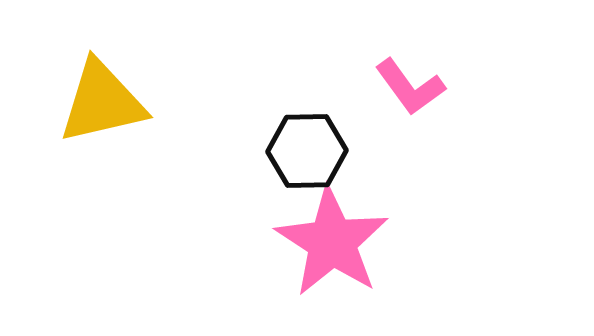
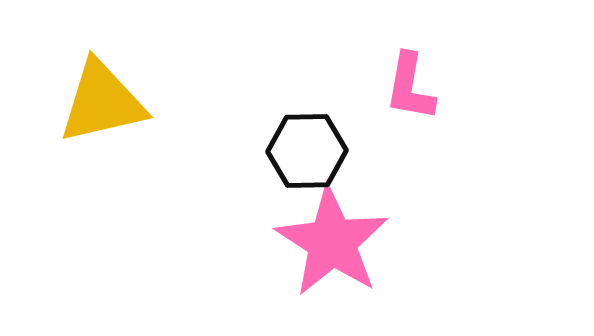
pink L-shape: rotated 46 degrees clockwise
